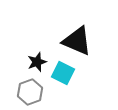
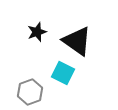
black triangle: rotated 12 degrees clockwise
black star: moved 30 px up
